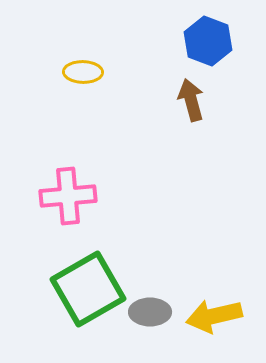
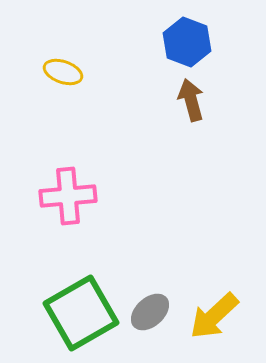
blue hexagon: moved 21 px left, 1 px down
yellow ellipse: moved 20 px left; rotated 18 degrees clockwise
green square: moved 7 px left, 24 px down
gray ellipse: rotated 42 degrees counterclockwise
yellow arrow: rotated 30 degrees counterclockwise
